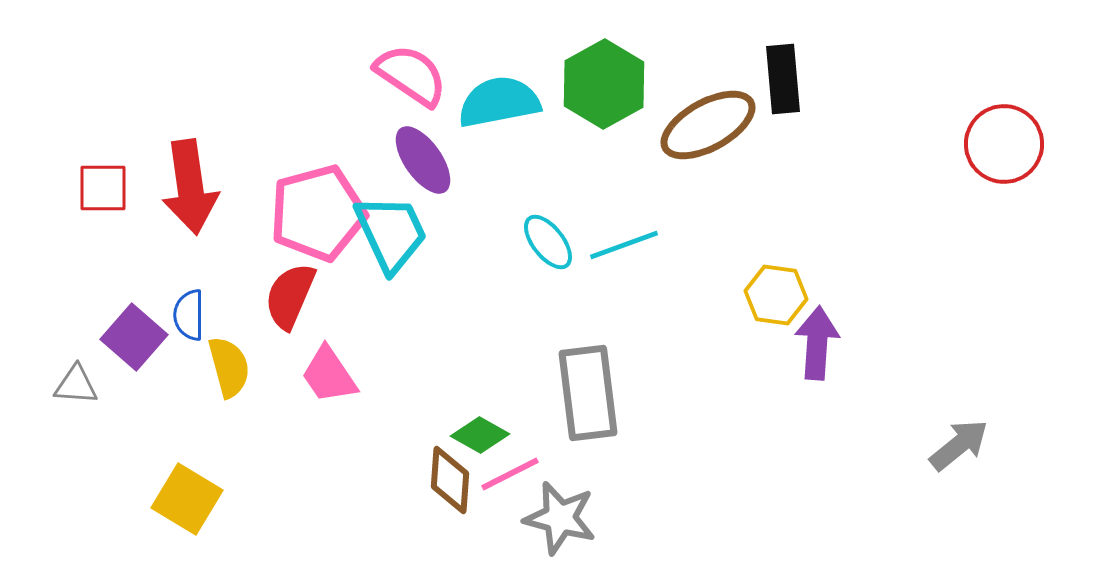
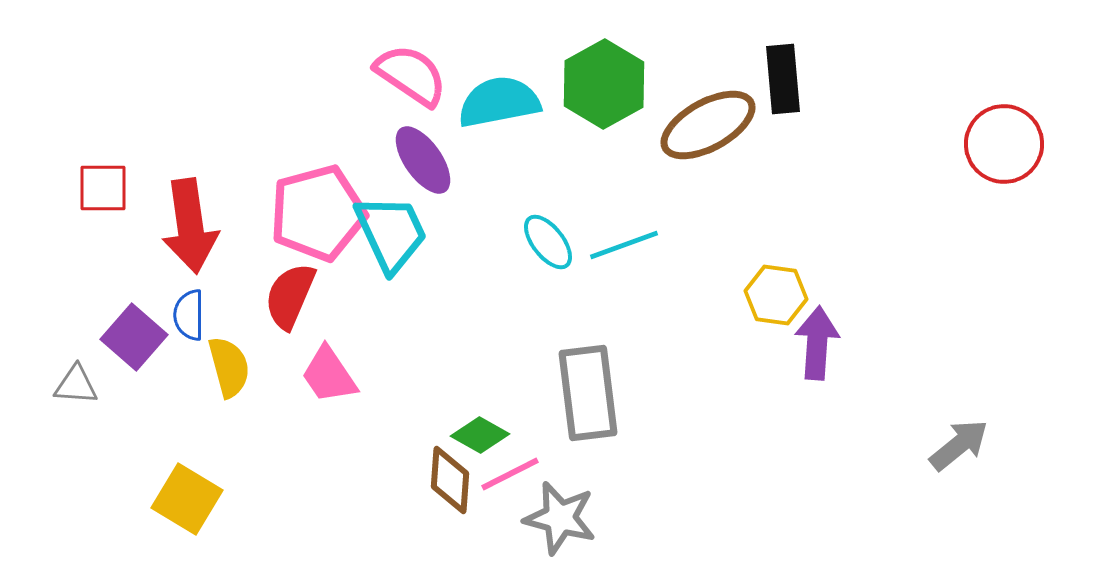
red arrow: moved 39 px down
